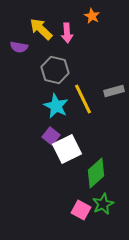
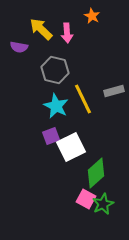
purple square: rotated 30 degrees clockwise
white square: moved 4 px right, 2 px up
pink square: moved 5 px right, 11 px up
